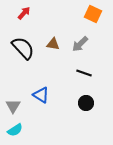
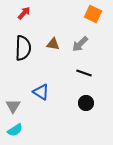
black semicircle: rotated 45 degrees clockwise
blue triangle: moved 3 px up
